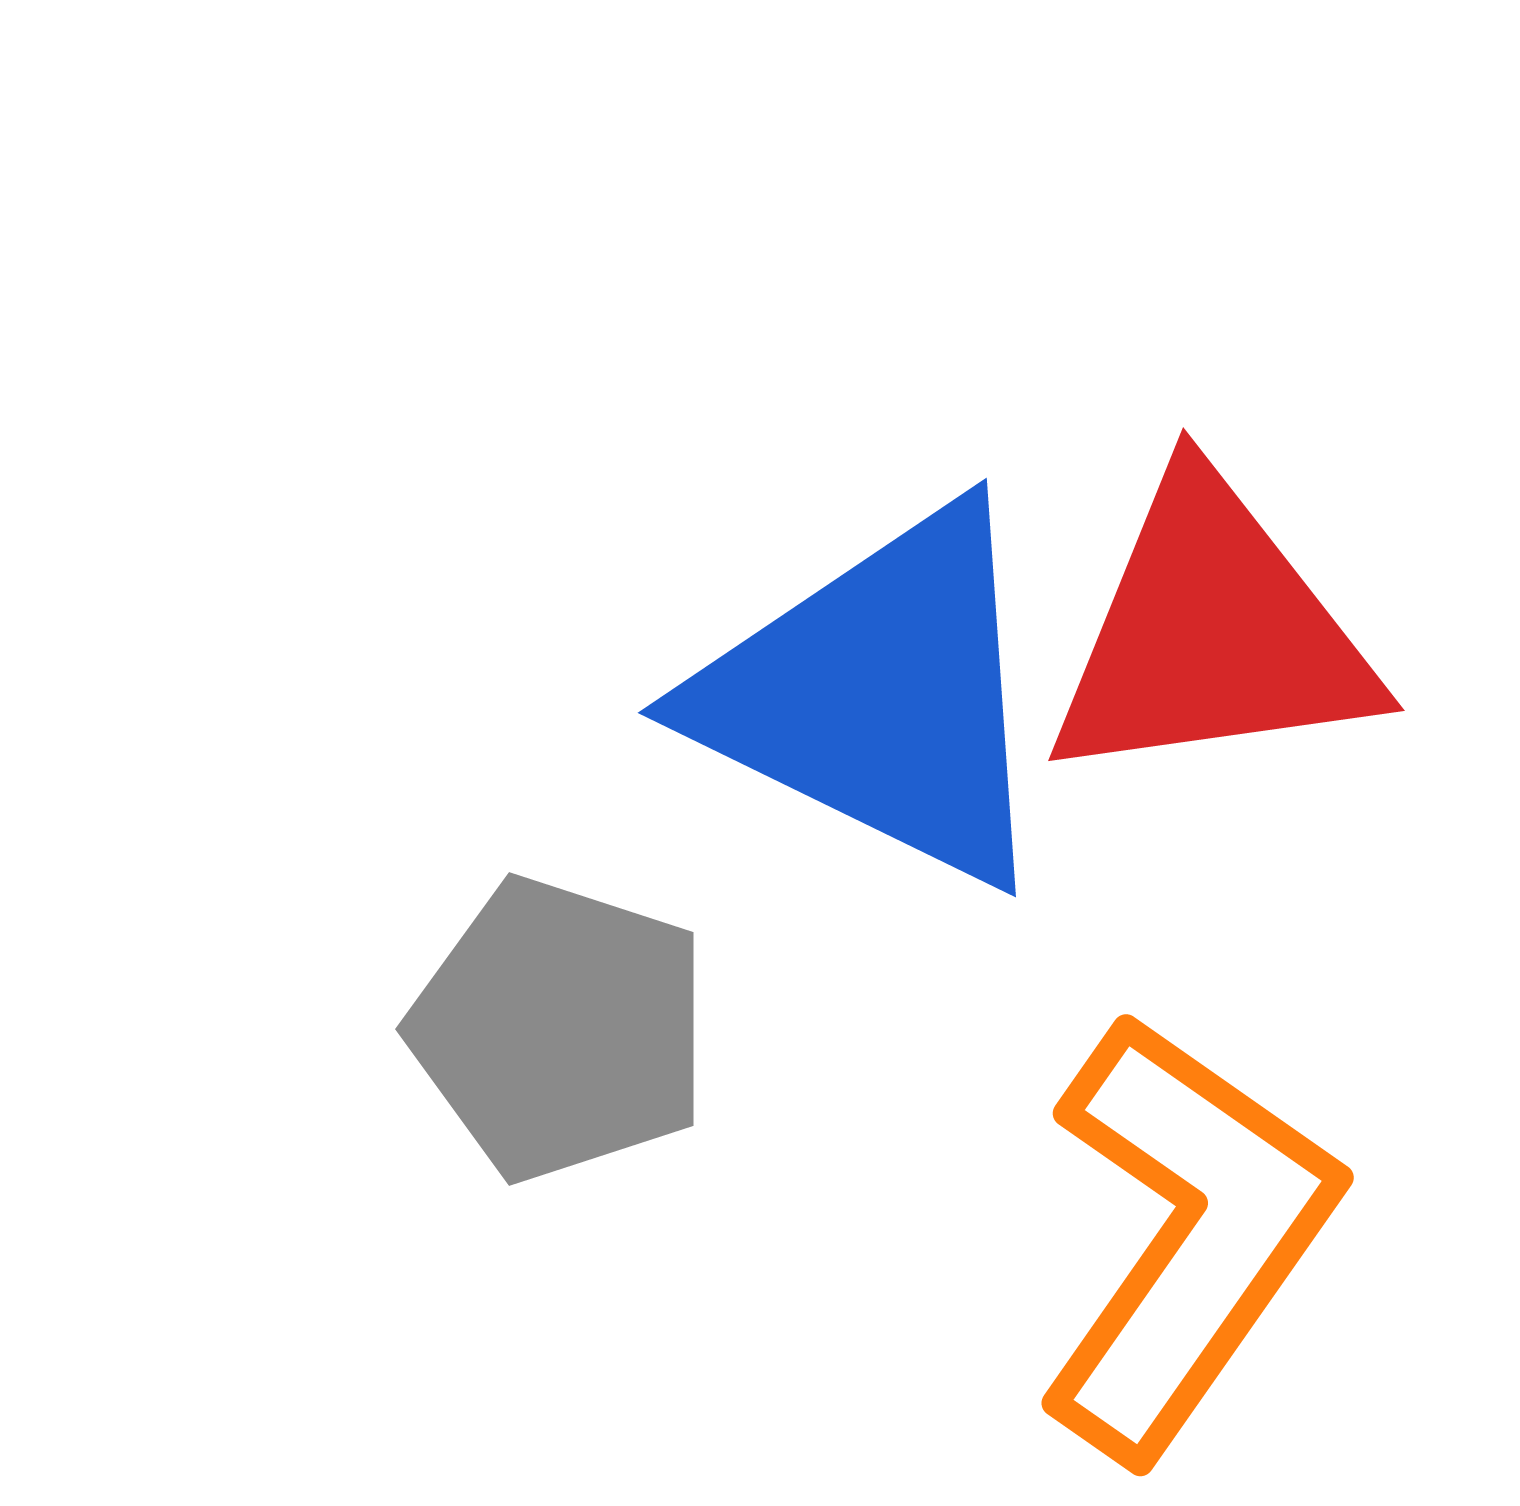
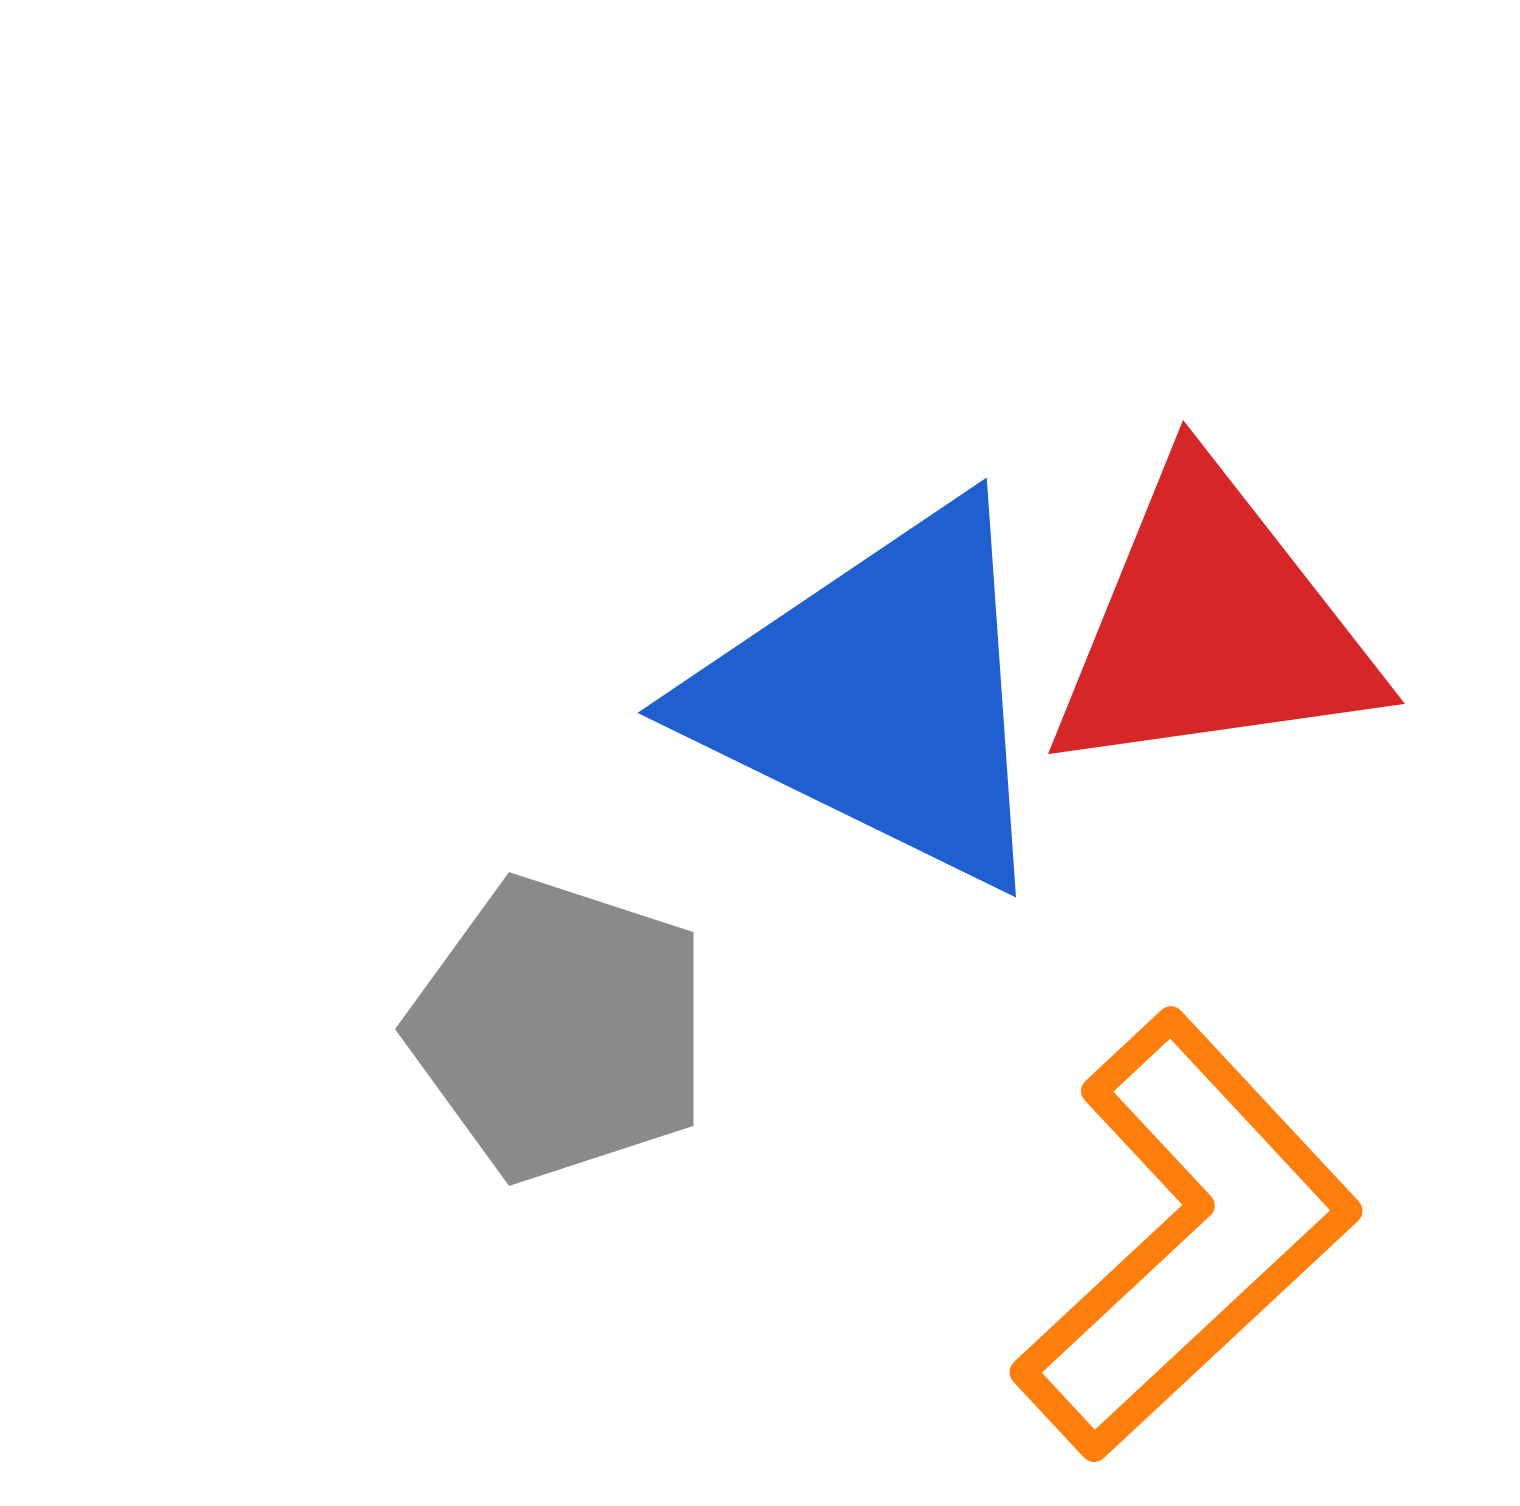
red triangle: moved 7 px up
orange L-shape: rotated 12 degrees clockwise
